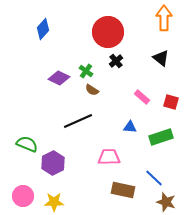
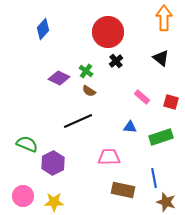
brown semicircle: moved 3 px left, 1 px down
blue line: rotated 36 degrees clockwise
